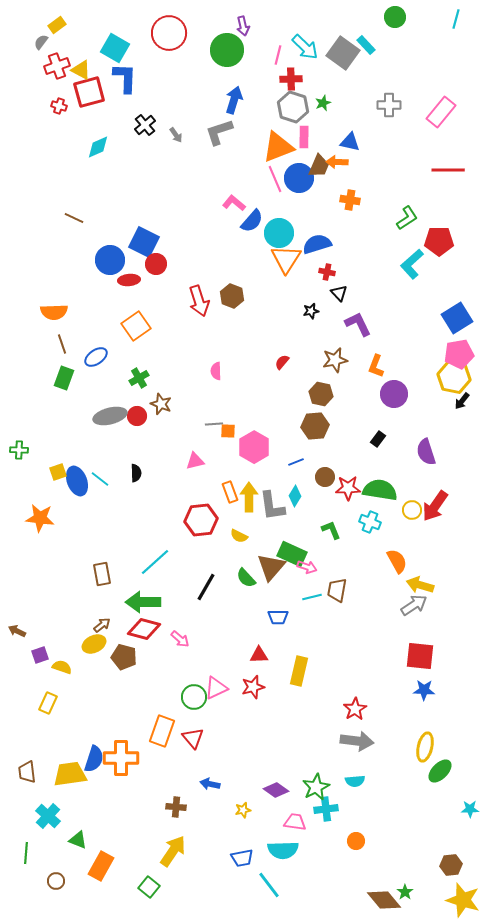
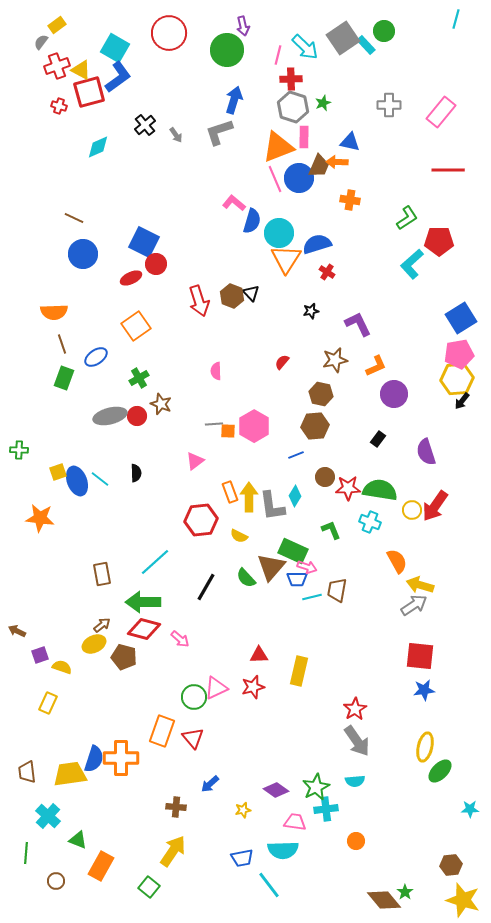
green circle at (395, 17): moved 11 px left, 14 px down
gray square at (343, 53): moved 15 px up; rotated 20 degrees clockwise
blue L-shape at (125, 78): moved 7 px left, 1 px up; rotated 52 degrees clockwise
blue semicircle at (252, 221): rotated 25 degrees counterclockwise
blue circle at (110, 260): moved 27 px left, 6 px up
red cross at (327, 272): rotated 21 degrees clockwise
red ellipse at (129, 280): moved 2 px right, 2 px up; rotated 20 degrees counterclockwise
black triangle at (339, 293): moved 88 px left
blue square at (457, 318): moved 4 px right
orange L-shape at (376, 366): rotated 135 degrees counterclockwise
yellow hexagon at (454, 377): moved 3 px right, 2 px down; rotated 16 degrees counterclockwise
pink hexagon at (254, 447): moved 21 px up
pink triangle at (195, 461): rotated 24 degrees counterclockwise
blue line at (296, 462): moved 7 px up
green rectangle at (292, 554): moved 1 px right, 3 px up
blue trapezoid at (278, 617): moved 19 px right, 38 px up
blue star at (424, 690): rotated 10 degrees counterclockwise
gray arrow at (357, 741): rotated 48 degrees clockwise
blue arrow at (210, 784): rotated 54 degrees counterclockwise
